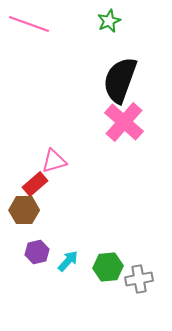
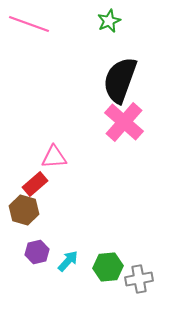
pink triangle: moved 4 px up; rotated 12 degrees clockwise
brown hexagon: rotated 16 degrees clockwise
